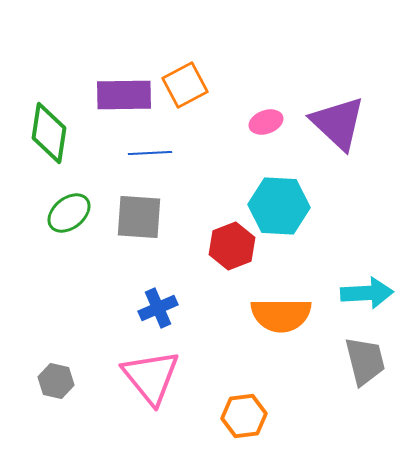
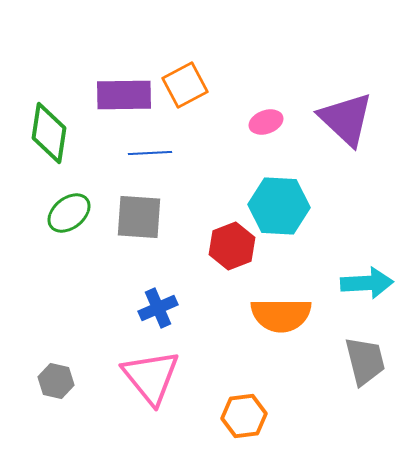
purple triangle: moved 8 px right, 4 px up
cyan arrow: moved 10 px up
